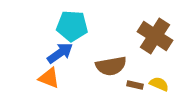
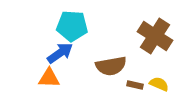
orange triangle: rotated 20 degrees counterclockwise
